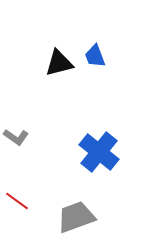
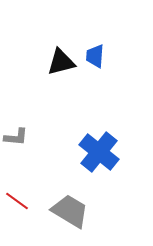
blue trapezoid: rotated 25 degrees clockwise
black triangle: moved 2 px right, 1 px up
gray L-shape: rotated 30 degrees counterclockwise
gray trapezoid: moved 6 px left, 6 px up; rotated 51 degrees clockwise
